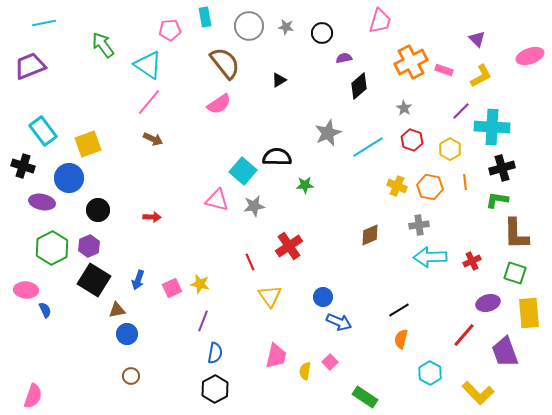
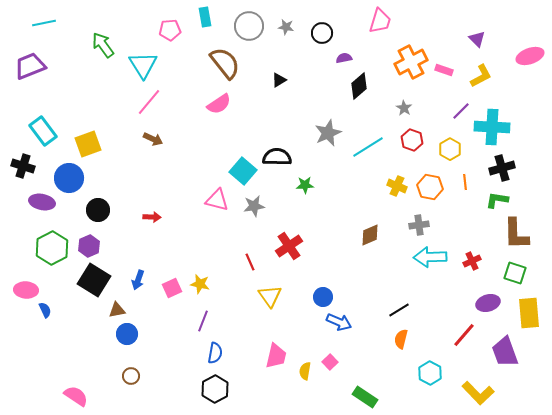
cyan triangle at (148, 65): moved 5 px left; rotated 24 degrees clockwise
pink semicircle at (33, 396): moved 43 px right; rotated 75 degrees counterclockwise
